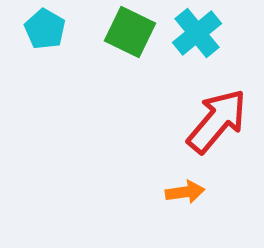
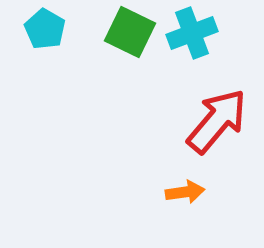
cyan cross: moved 5 px left; rotated 18 degrees clockwise
